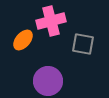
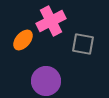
pink cross: rotated 12 degrees counterclockwise
purple circle: moved 2 px left
